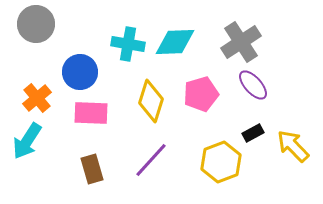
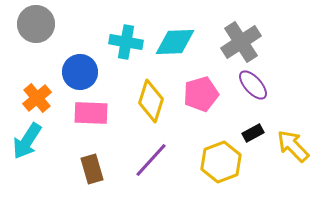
cyan cross: moved 2 px left, 2 px up
